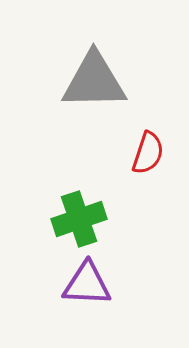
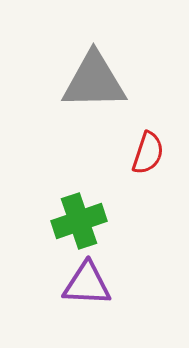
green cross: moved 2 px down
